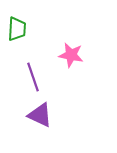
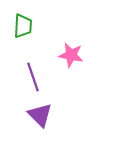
green trapezoid: moved 6 px right, 3 px up
purple triangle: rotated 20 degrees clockwise
